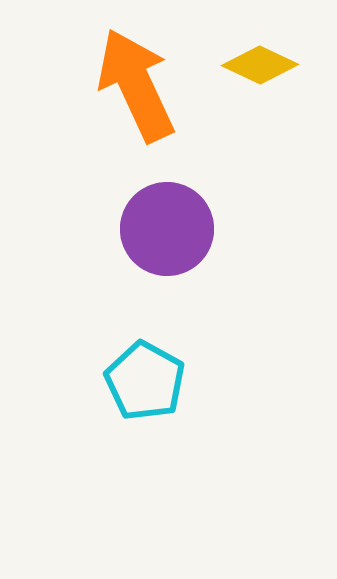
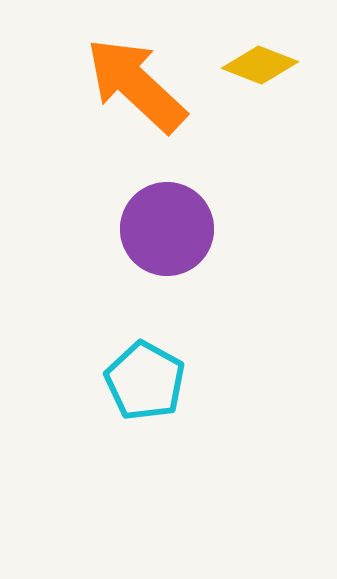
yellow diamond: rotated 4 degrees counterclockwise
orange arrow: rotated 22 degrees counterclockwise
